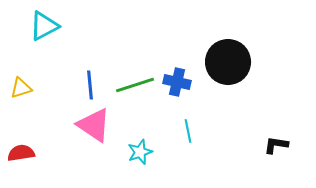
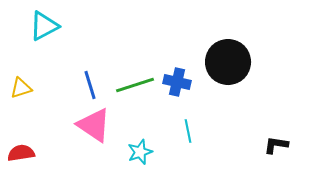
blue line: rotated 12 degrees counterclockwise
